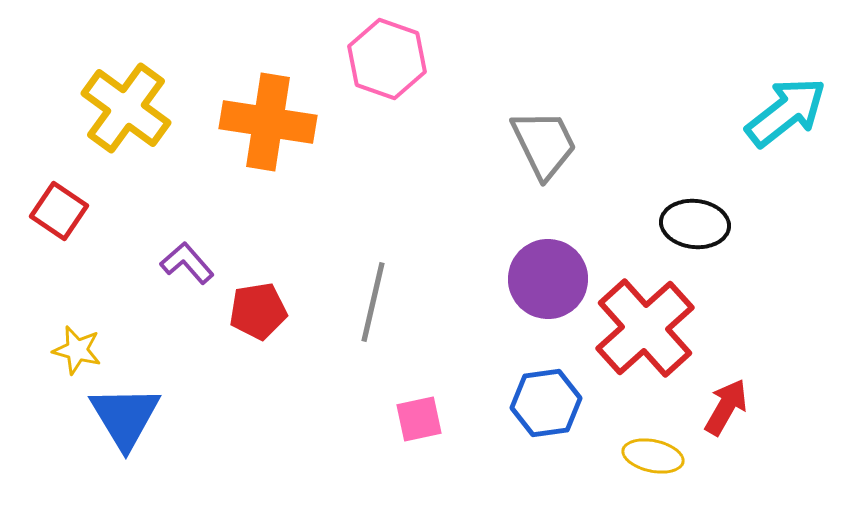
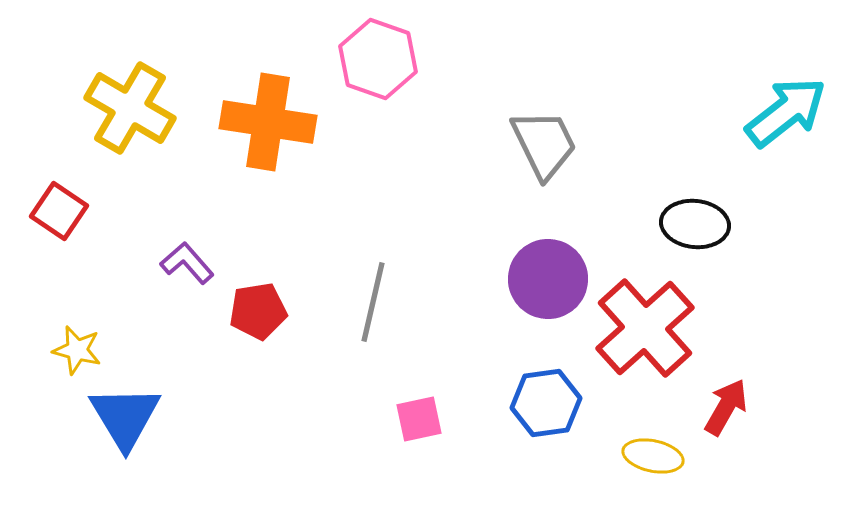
pink hexagon: moved 9 px left
yellow cross: moved 4 px right; rotated 6 degrees counterclockwise
